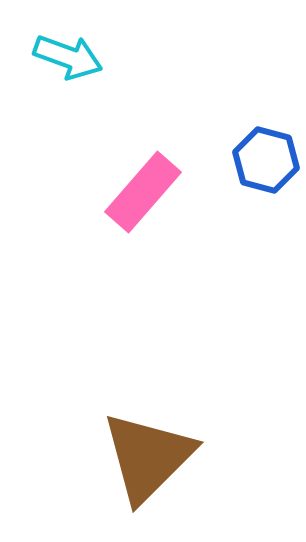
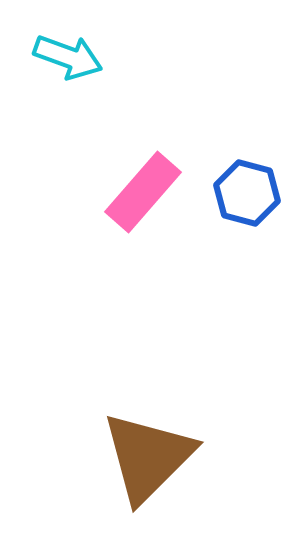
blue hexagon: moved 19 px left, 33 px down
